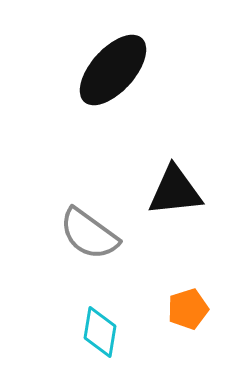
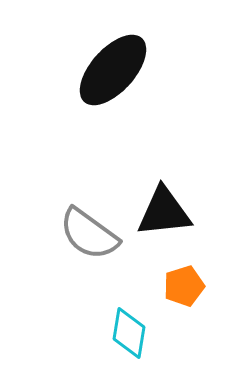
black triangle: moved 11 px left, 21 px down
orange pentagon: moved 4 px left, 23 px up
cyan diamond: moved 29 px right, 1 px down
